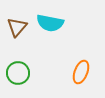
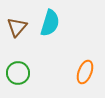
cyan semicircle: rotated 84 degrees counterclockwise
orange ellipse: moved 4 px right
